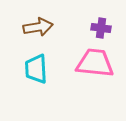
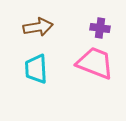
purple cross: moved 1 px left
pink trapezoid: rotated 15 degrees clockwise
